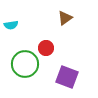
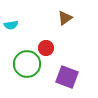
green circle: moved 2 px right
